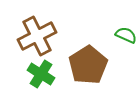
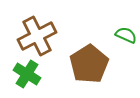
brown pentagon: moved 1 px right, 1 px up
green cross: moved 14 px left
